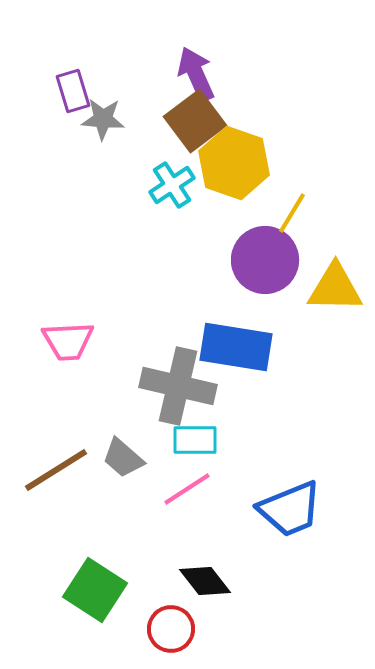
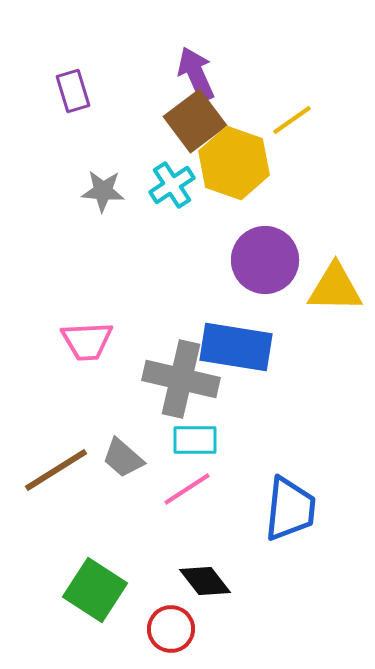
gray star: moved 72 px down
yellow line: moved 93 px up; rotated 24 degrees clockwise
pink trapezoid: moved 19 px right
gray cross: moved 3 px right, 7 px up
blue trapezoid: rotated 62 degrees counterclockwise
